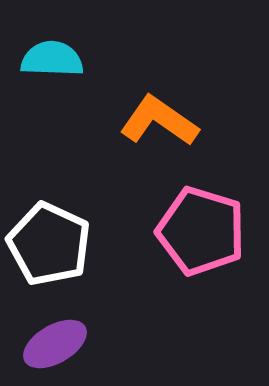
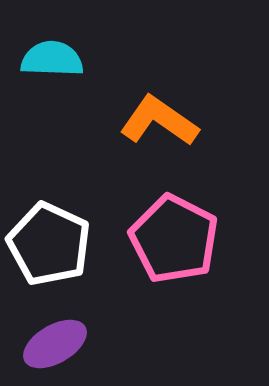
pink pentagon: moved 27 px left, 8 px down; rotated 10 degrees clockwise
